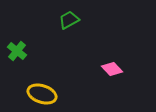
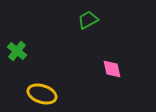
green trapezoid: moved 19 px right
pink diamond: rotated 30 degrees clockwise
